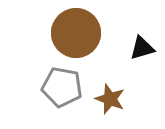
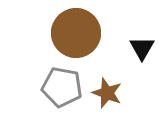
black triangle: rotated 44 degrees counterclockwise
brown star: moved 3 px left, 6 px up
